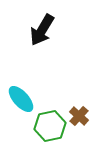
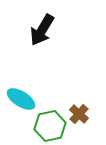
cyan ellipse: rotated 16 degrees counterclockwise
brown cross: moved 2 px up
